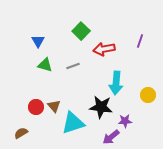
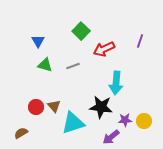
red arrow: rotated 15 degrees counterclockwise
yellow circle: moved 4 px left, 26 px down
purple star: moved 1 px up
